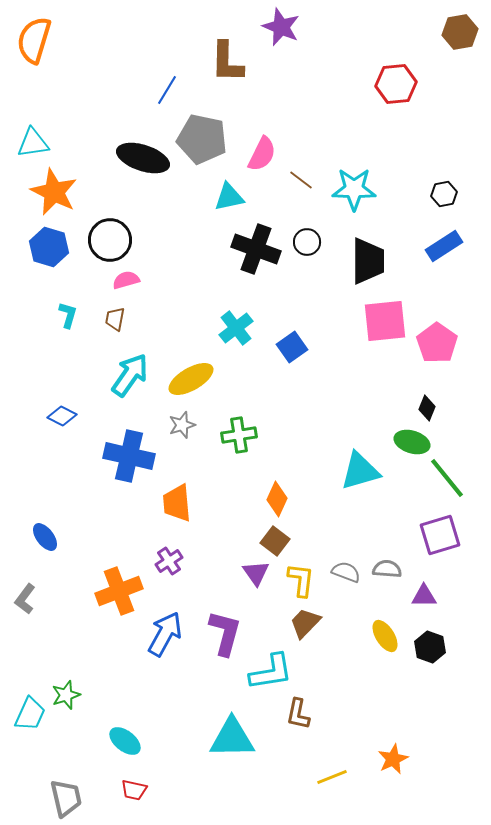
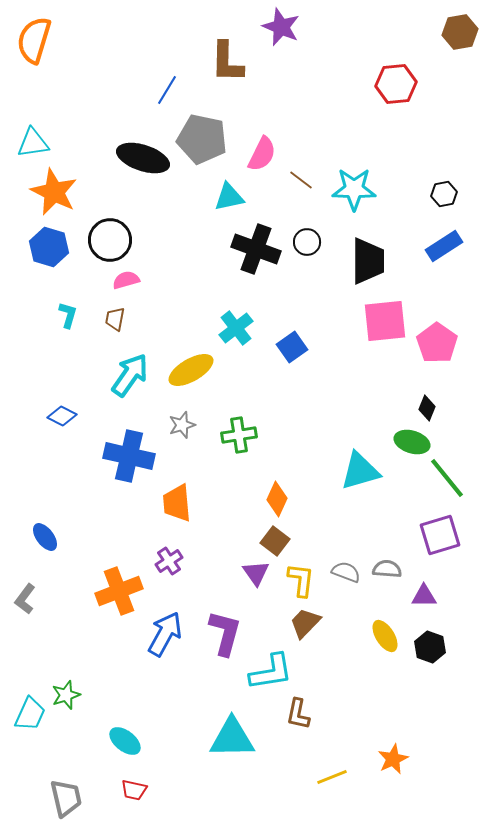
yellow ellipse at (191, 379): moved 9 px up
